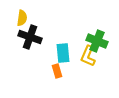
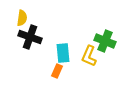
green cross: moved 8 px right
yellow L-shape: moved 1 px right
orange rectangle: rotated 40 degrees clockwise
